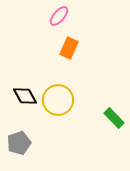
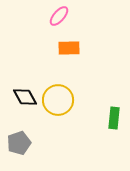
orange rectangle: rotated 65 degrees clockwise
black diamond: moved 1 px down
green rectangle: rotated 50 degrees clockwise
